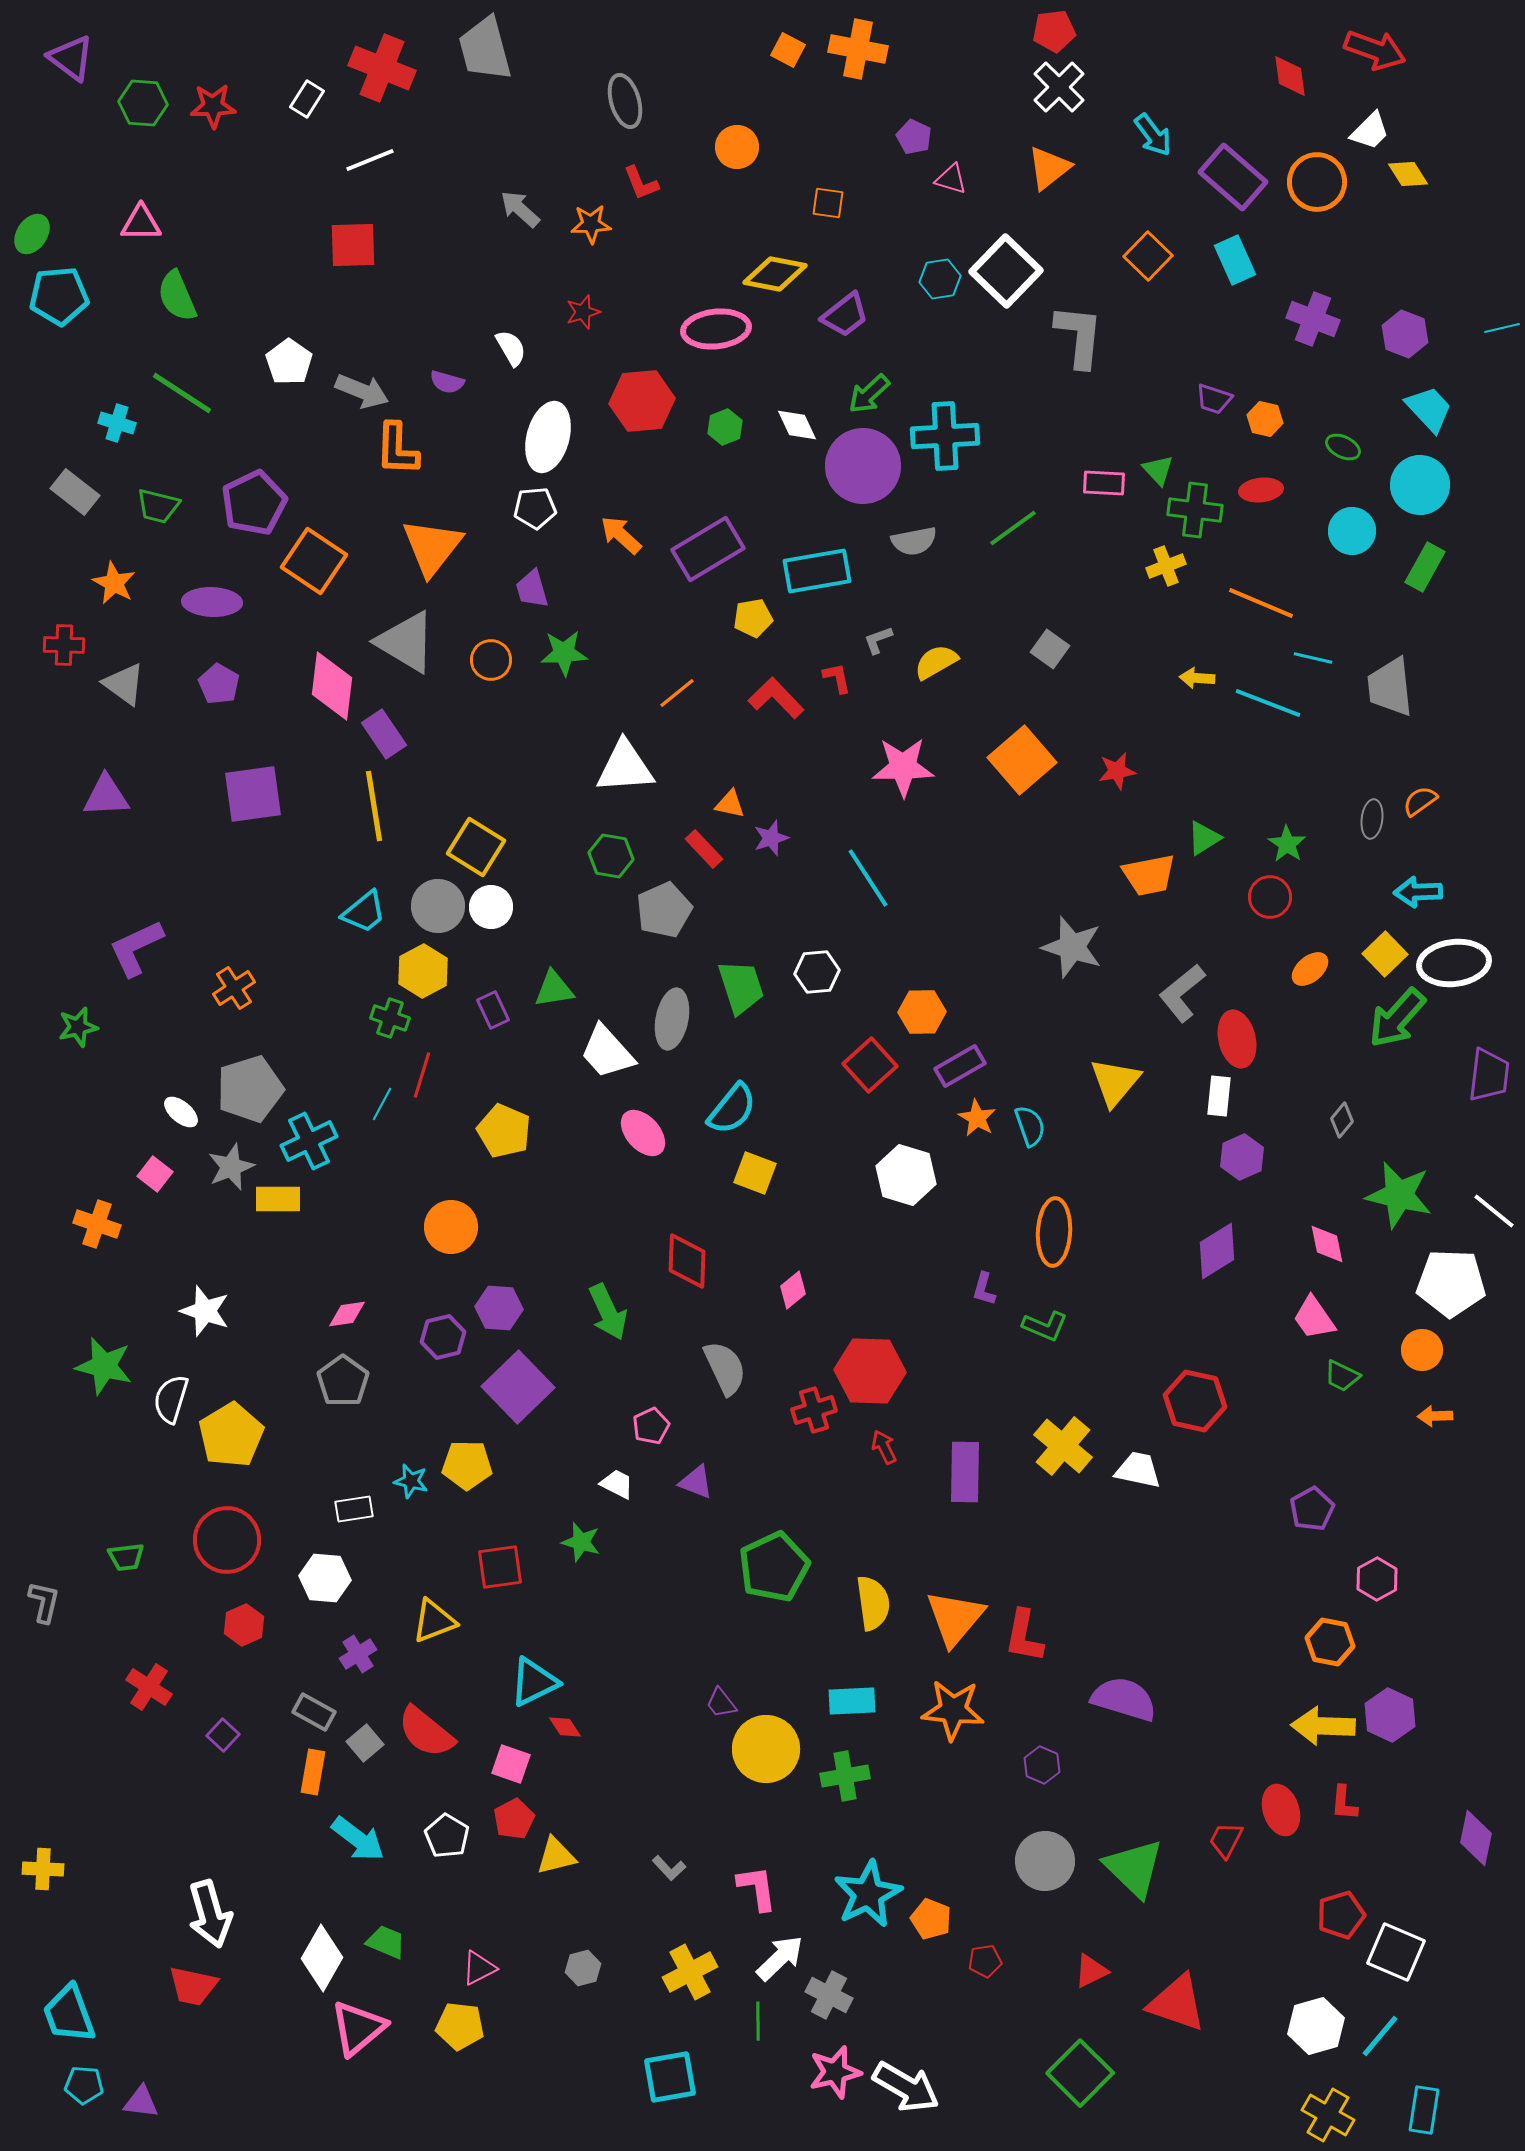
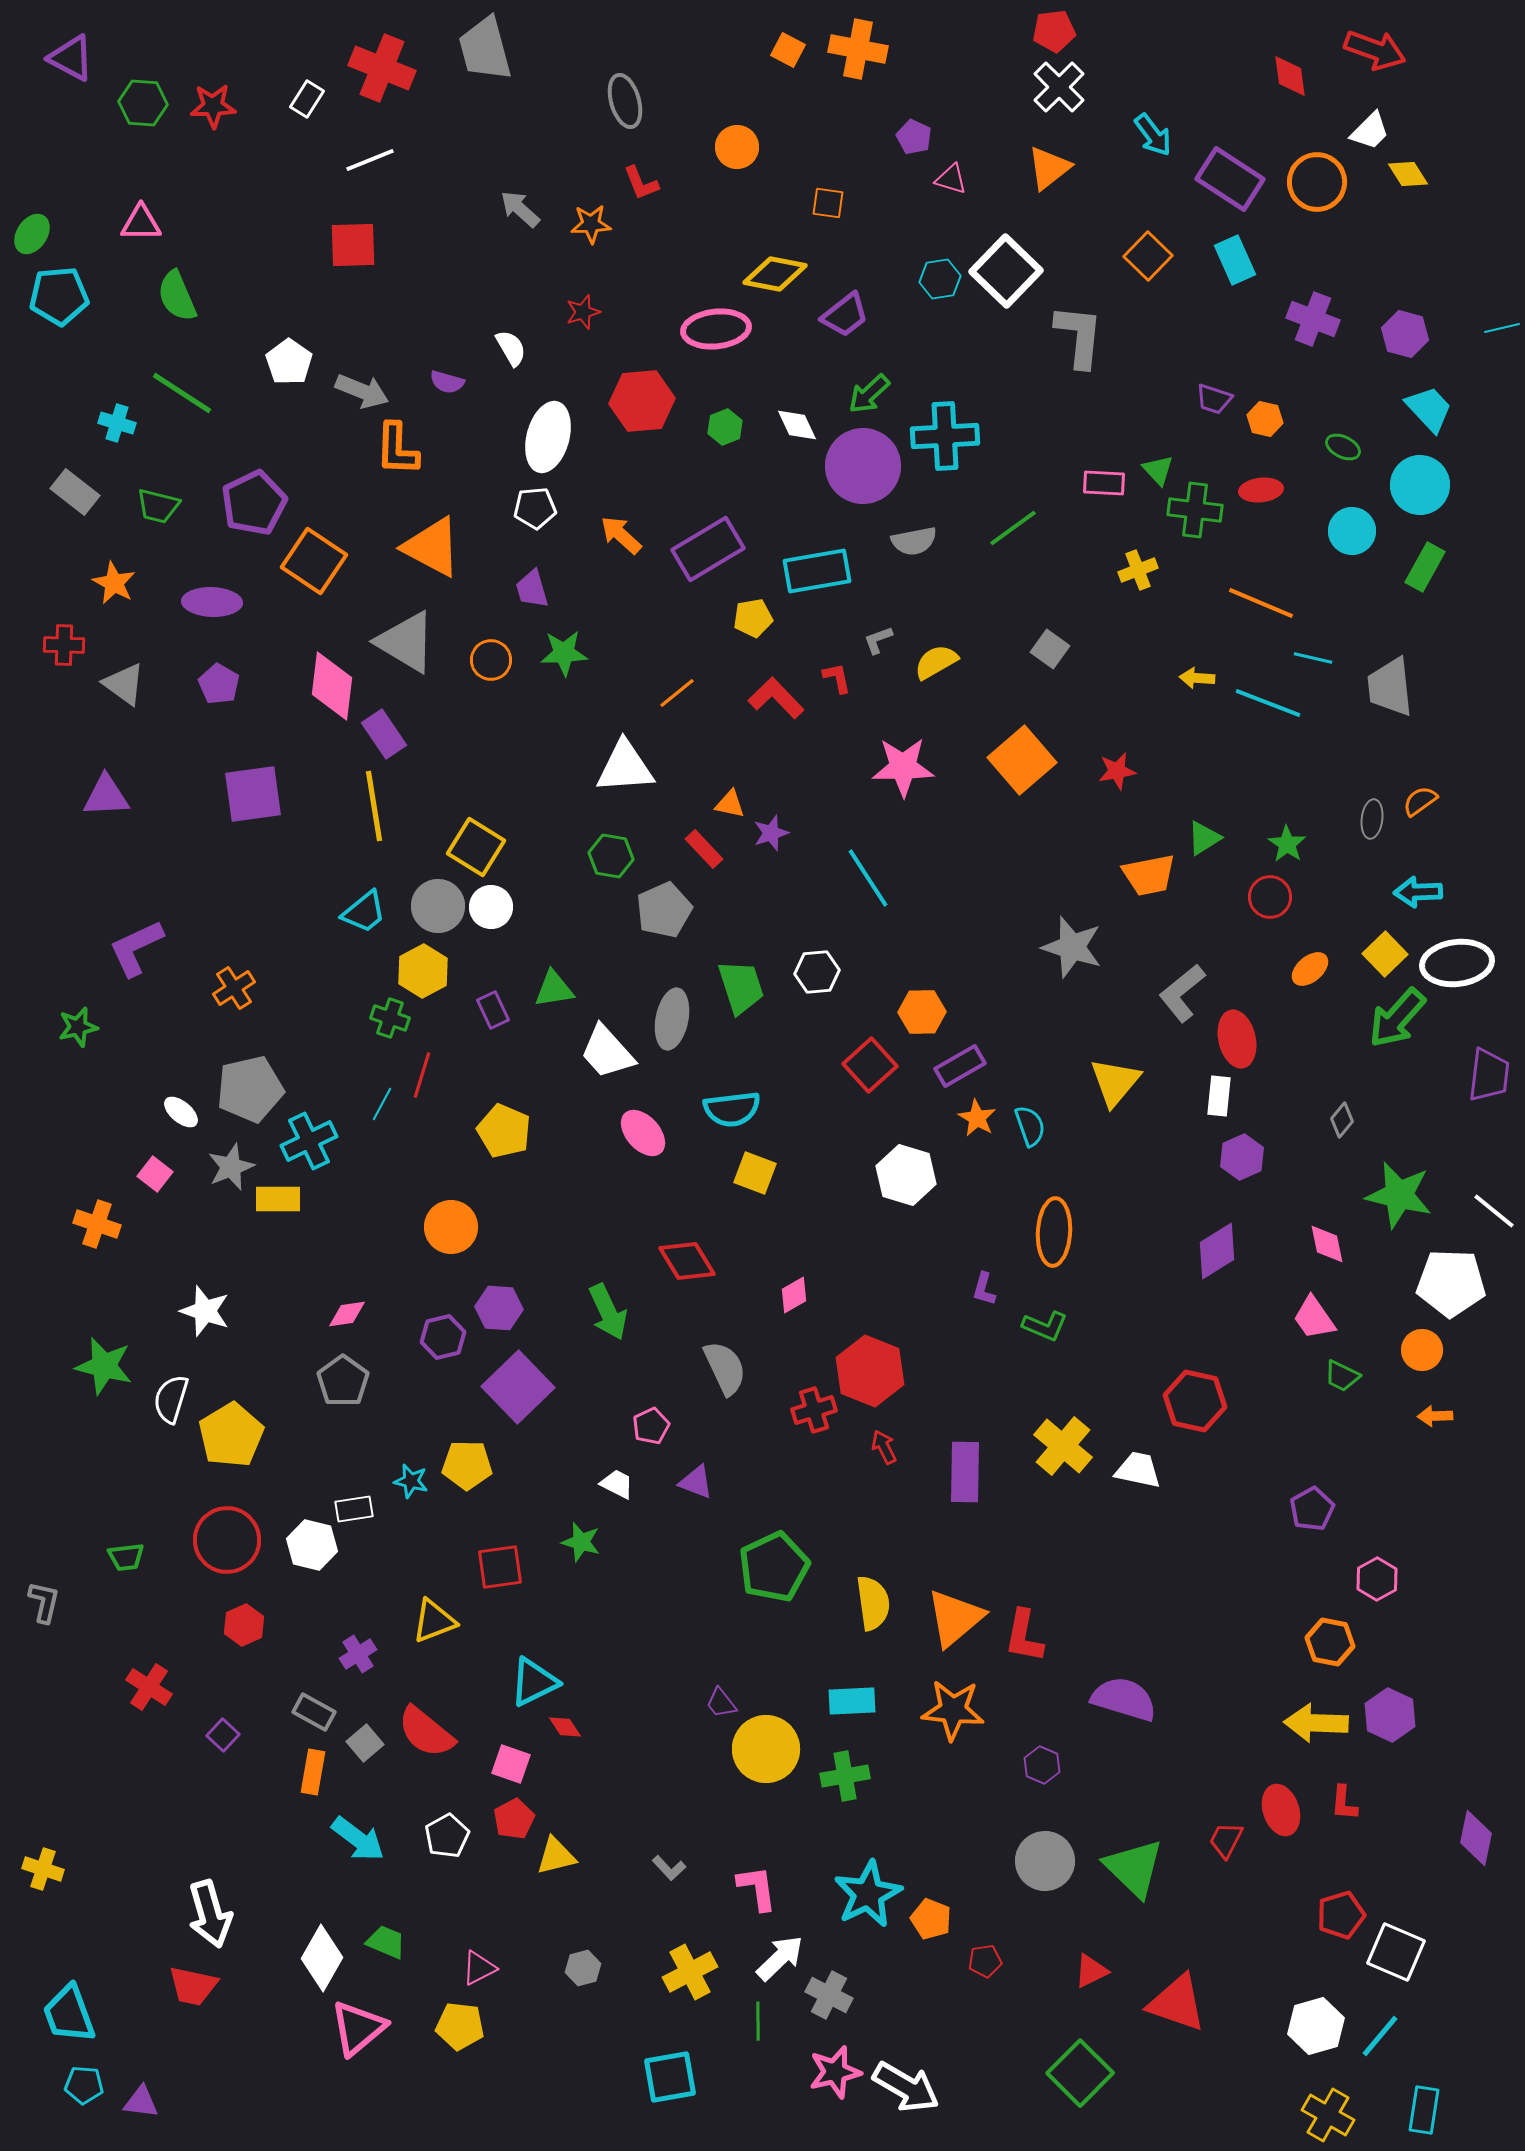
purple triangle at (71, 58): rotated 9 degrees counterclockwise
purple rectangle at (1233, 177): moved 3 px left, 2 px down; rotated 8 degrees counterclockwise
purple hexagon at (1405, 334): rotated 6 degrees counterclockwise
orange triangle at (432, 547): rotated 40 degrees counterclockwise
yellow cross at (1166, 566): moved 28 px left, 4 px down
purple star at (771, 838): moved 5 px up
white ellipse at (1454, 963): moved 3 px right
gray pentagon at (250, 1089): rotated 4 degrees clockwise
cyan semicircle at (732, 1109): rotated 44 degrees clockwise
red diamond at (687, 1261): rotated 34 degrees counterclockwise
pink diamond at (793, 1290): moved 1 px right, 5 px down; rotated 9 degrees clockwise
red hexagon at (870, 1371): rotated 20 degrees clockwise
white hexagon at (325, 1578): moved 13 px left, 33 px up; rotated 9 degrees clockwise
orange triangle at (955, 1618): rotated 10 degrees clockwise
yellow arrow at (1323, 1726): moved 7 px left, 3 px up
white pentagon at (447, 1836): rotated 12 degrees clockwise
yellow cross at (43, 1869): rotated 15 degrees clockwise
